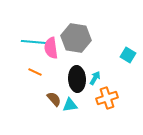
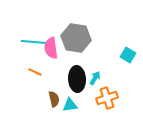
brown semicircle: rotated 28 degrees clockwise
